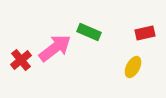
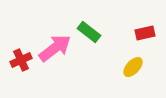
green rectangle: rotated 15 degrees clockwise
red cross: rotated 15 degrees clockwise
yellow ellipse: rotated 15 degrees clockwise
